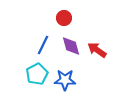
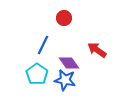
purple diamond: moved 2 px left, 17 px down; rotated 20 degrees counterclockwise
cyan pentagon: rotated 10 degrees counterclockwise
blue star: rotated 10 degrees clockwise
